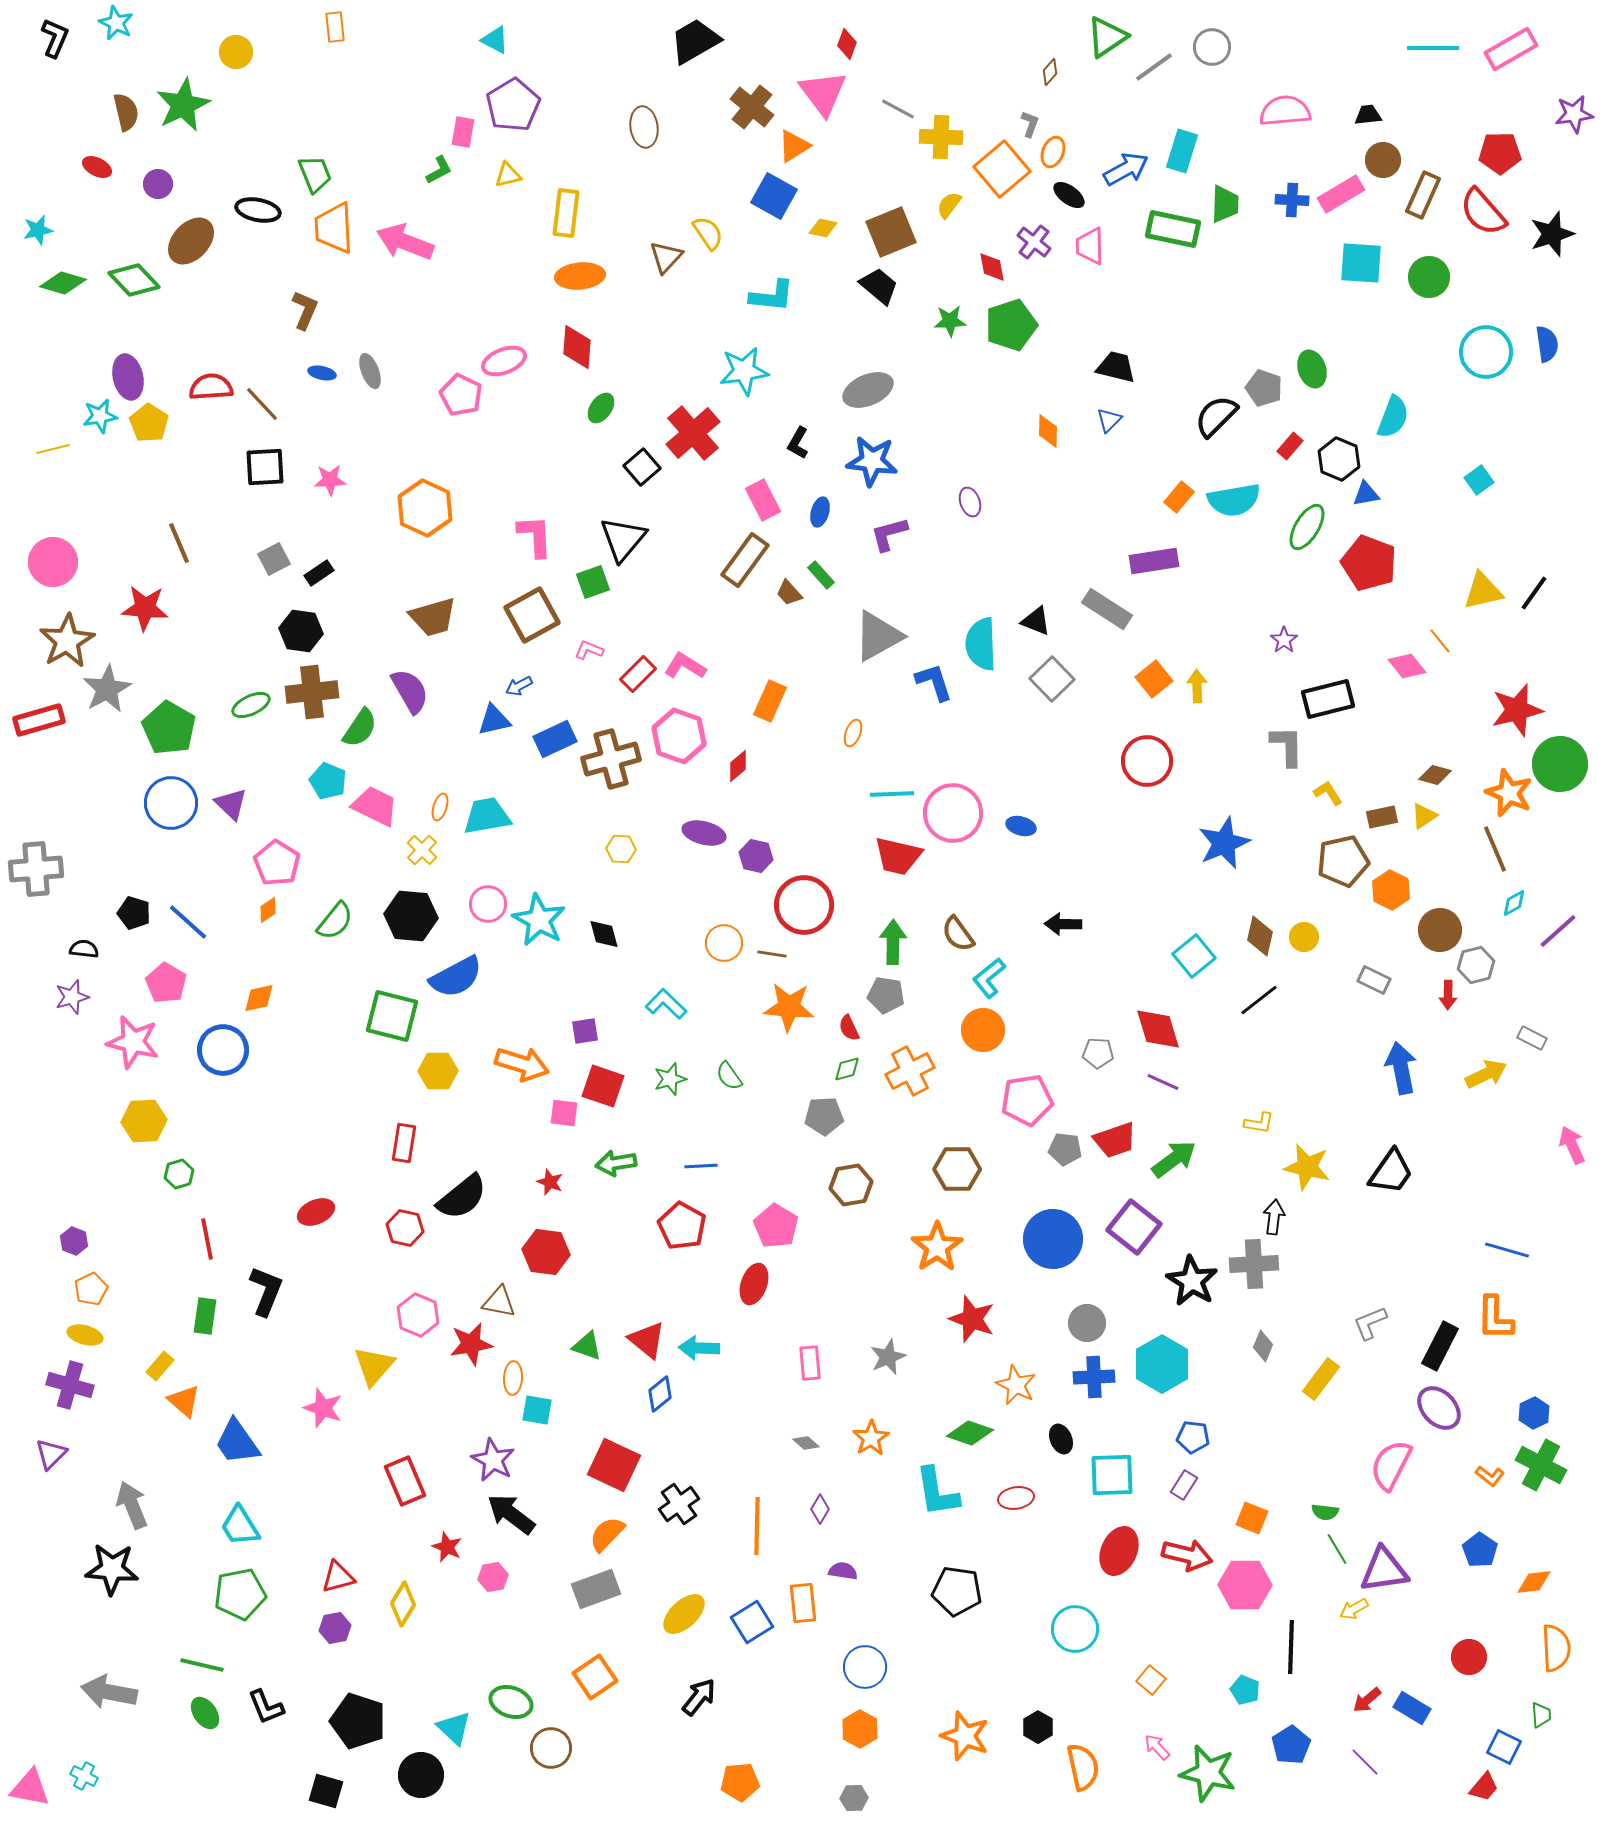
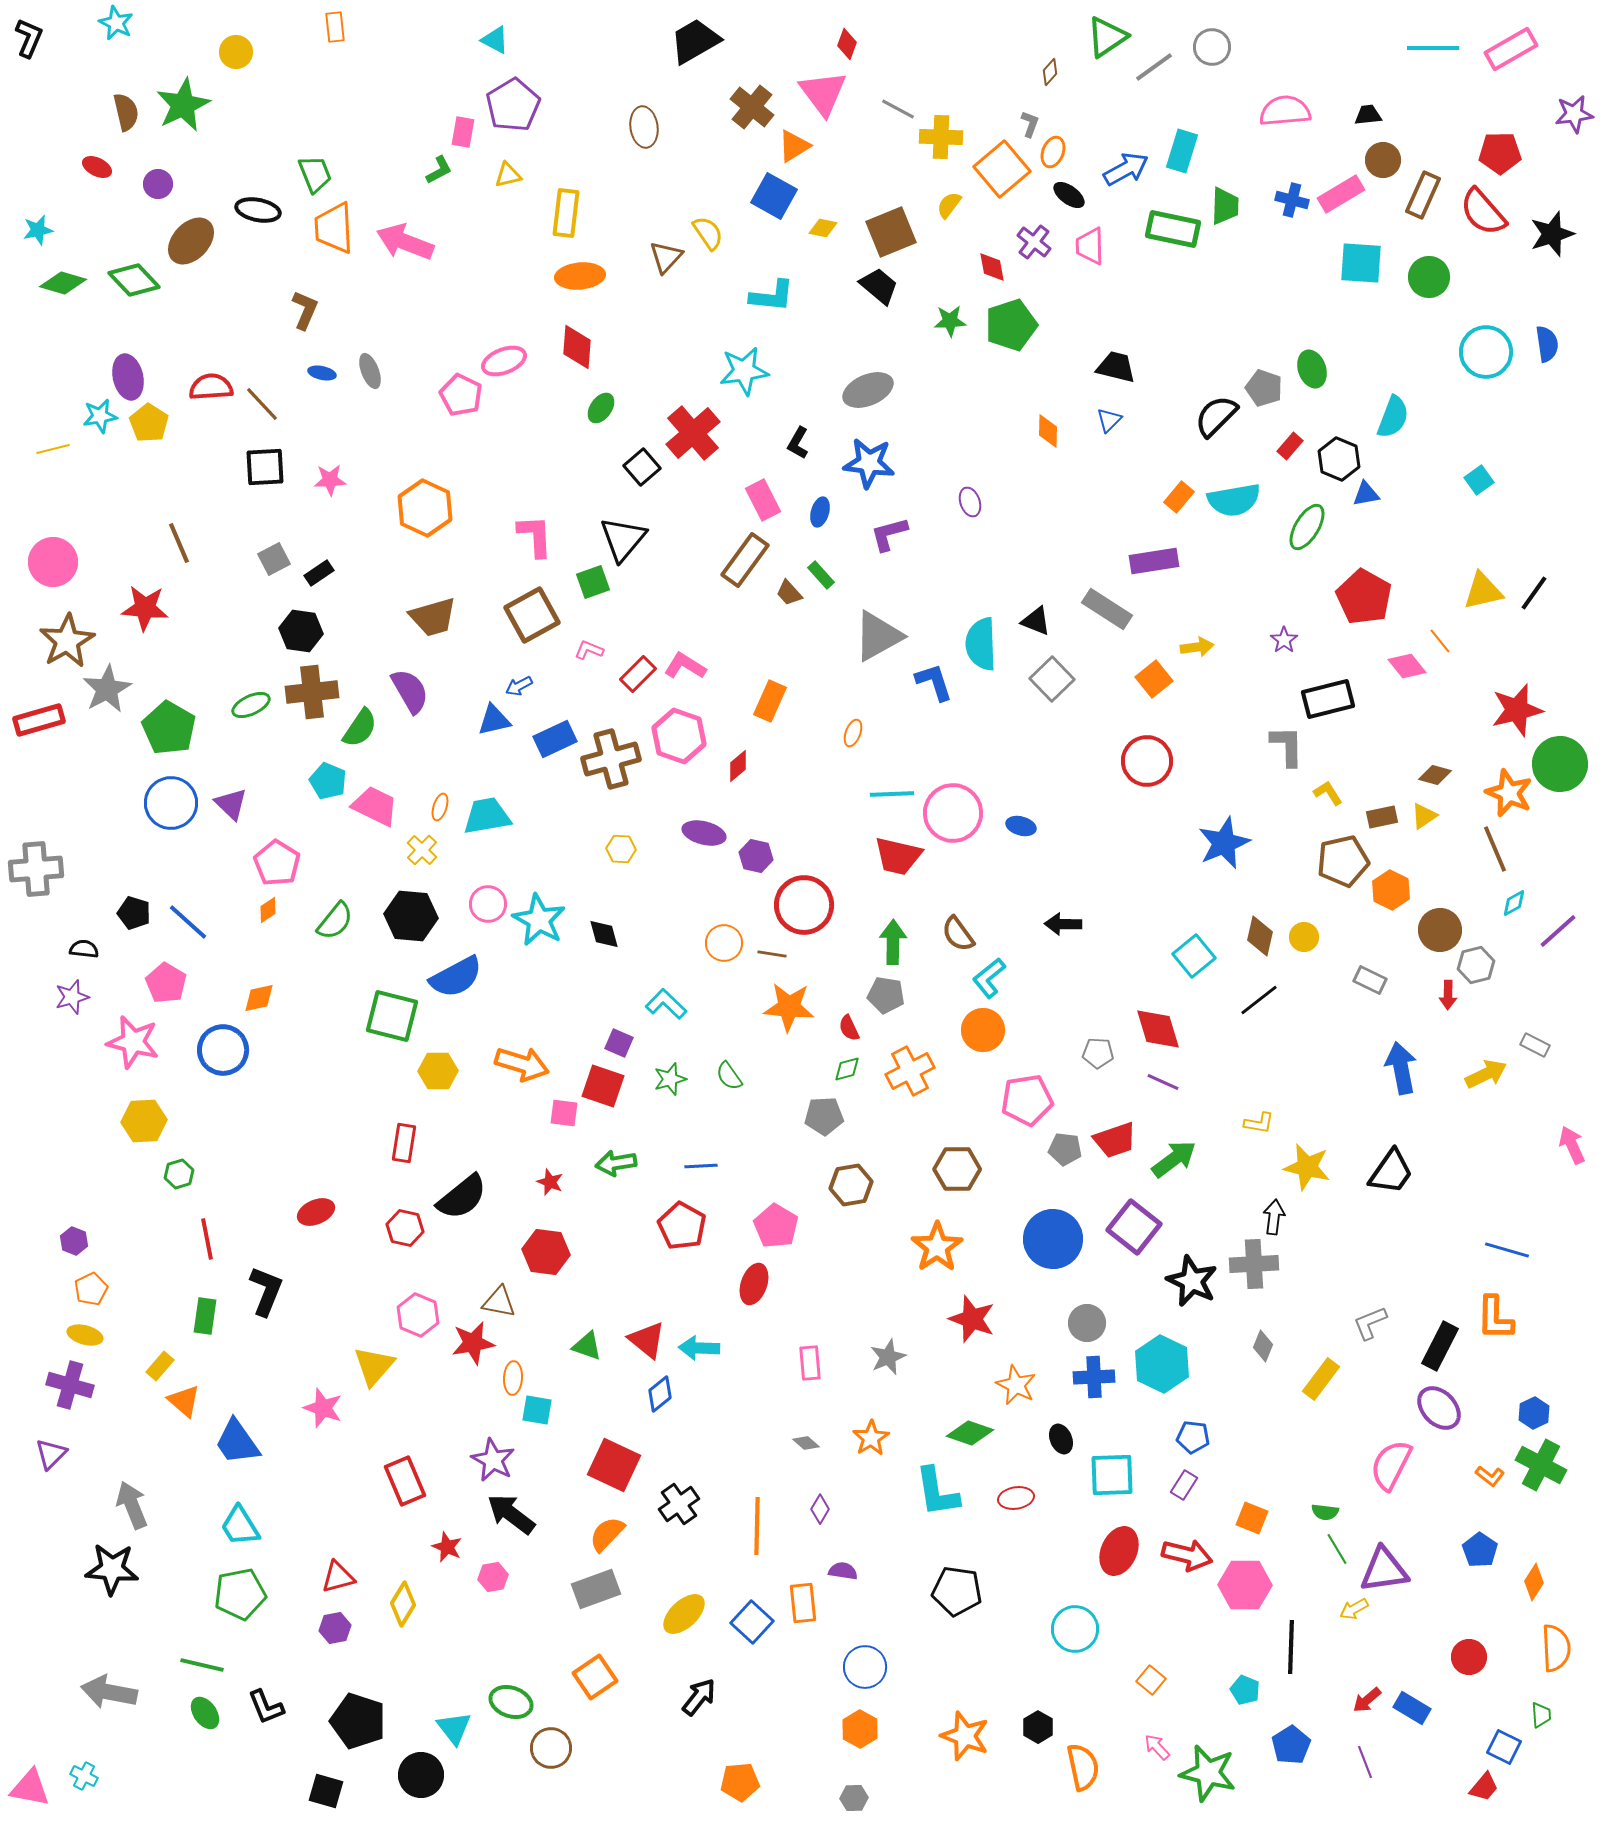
black L-shape at (55, 38): moved 26 px left
blue cross at (1292, 200): rotated 12 degrees clockwise
green trapezoid at (1225, 204): moved 2 px down
blue star at (872, 461): moved 3 px left, 2 px down
red pentagon at (1369, 563): moved 5 px left, 34 px down; rotated 8 degrees clockwise
yellow arrow at (1197, 686): moved 39 px up; rotated 84 degrees clockwise
gray rectangle at (1374, 980): moved 4 px left
purple square at (585, 1031): moved 34 px right, 12 px down; rotated 32 degrees clockwise
gray rectangle at (1532, 1038): moved 3 px right, 7 px down
black star at (1192, 1281): rotated 6 degrees counterclockwise
red star at (471, 1344): moved 2 px right, 1 px up
cyan hexagon at (1162, 1364): rotated 4 degrees counterclockwise
orange diamond at (1534, 1582): rotated 51 degrees counterclockwise
blue square at (752, 1622): rotated 15 degrees counterclockwise
cyan triangle at (454, 1728): rotated 9 degrees clockwise
purple line at (1365, 1762): rotated 24 degrees clockwise
